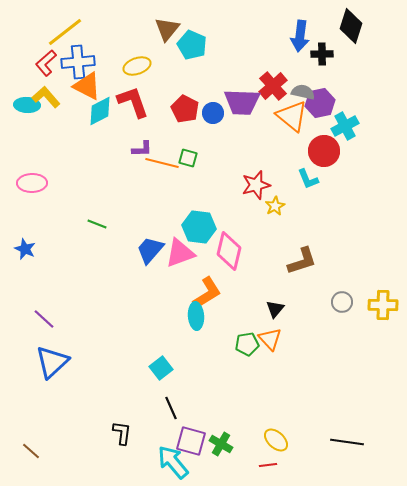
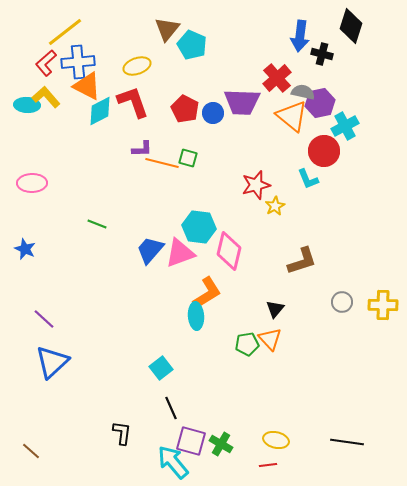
black cross at (322, 54): rotated 15 degrees clockwise
red cross at (273, 86): moved 4 px right, 8 px up
yellow ellipse at (276, 440): rotated 30 degrees counterclockwise
